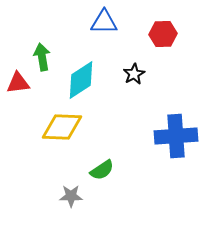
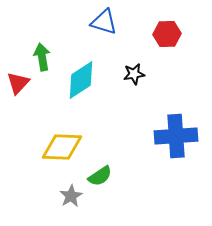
blue triangle: rotated 16 degrees clockwise
red hexagon: moved 4 px right
black star: rotated 20 degrees clockwise
red triangle: rotated 40 degrees counterclockwise
yellow diamond: moved 20 px down
green semicircle: moved 2 px left, 6 px down
gray star: rotated 30 degrees counterclockwise
